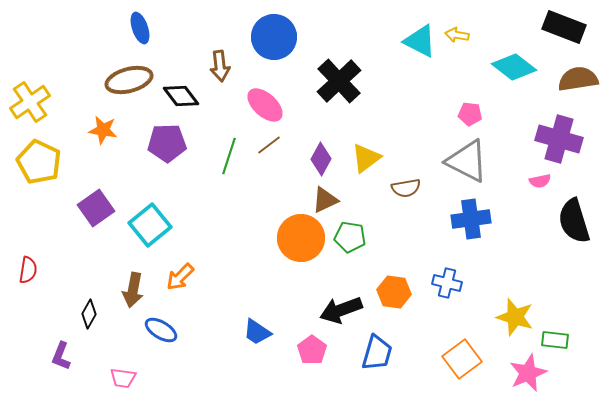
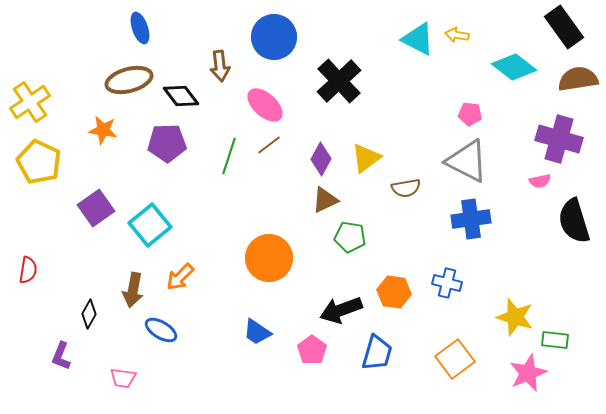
black rectangle at (564, 27): rotated 33 degrees clockwise
cyan triangle at (420, 41): moved 2 px left, 2 px up
orange circle at (301, 238): moved 32 px left, 20 px down
orange square at (462, 359): moved 7 px left
